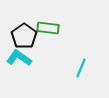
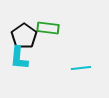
cyan L-shape: rotated 120 degrees counterclockwise
cyan line: rotated 60 degrees clockwise
